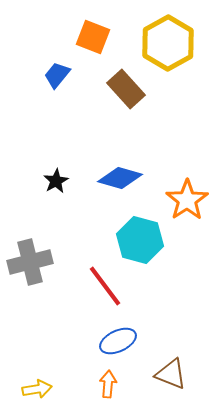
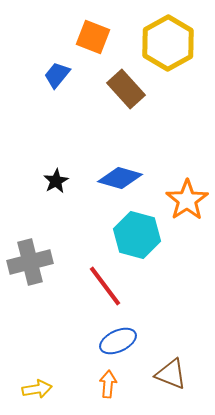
cyan hexagon: moved 3 px left, 5 px up
